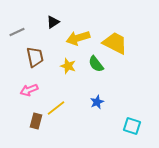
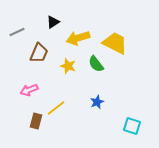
brown trapezoid: moved 4 px right, 4 px up; rotated 35 degrees clockwise
